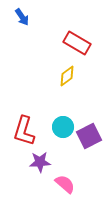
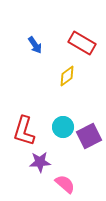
blue arrow: moved 13 px right, 28 px down
red rectangle: moved 5 px right
